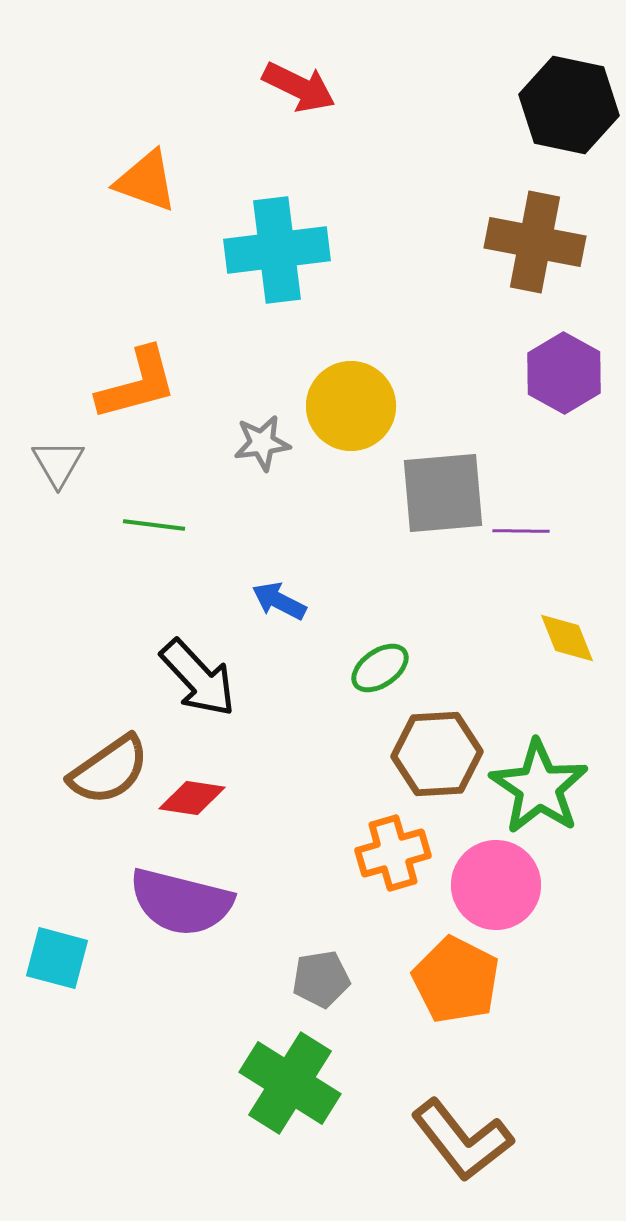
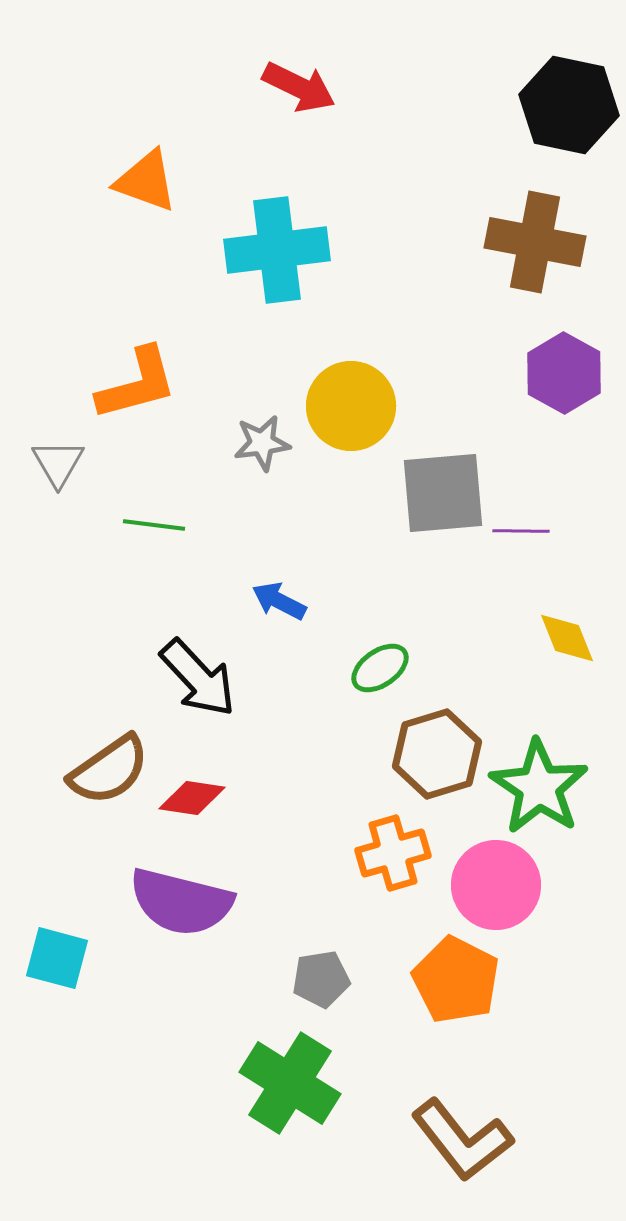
brown hexagon: rotated 14 degrees counterclockwise
